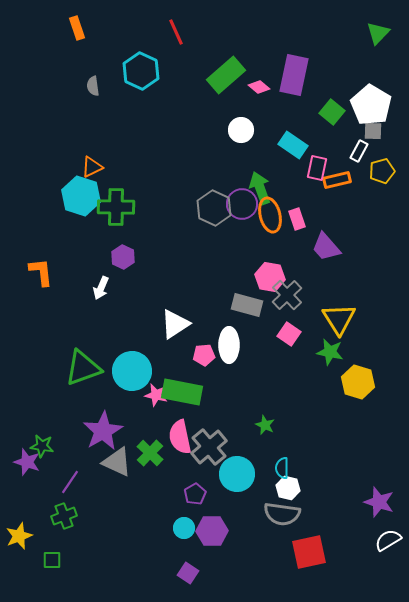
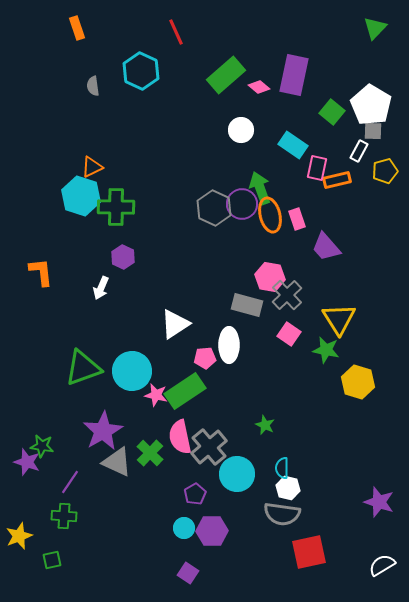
green triangle at (378, 33): moved 3 px left, 5 px up
yellow pentagon at (382, 171): moved 3 px right
green star at (330, 352): moved 4 px left, 2 px up
pink pentagon at (204, 355): moved 1 px right, 3 px down
green rectangle at (182, 392): moved 3 px right, 1 px up; rotated 45 degrees counterclockwise
green cross at (64, 516): rotated 25 degrees clockwise
white semicircle at (388, 540): moved 6 px left, 25 px down
green square at (52, 560): rotated 12 degrees counterclockwise
